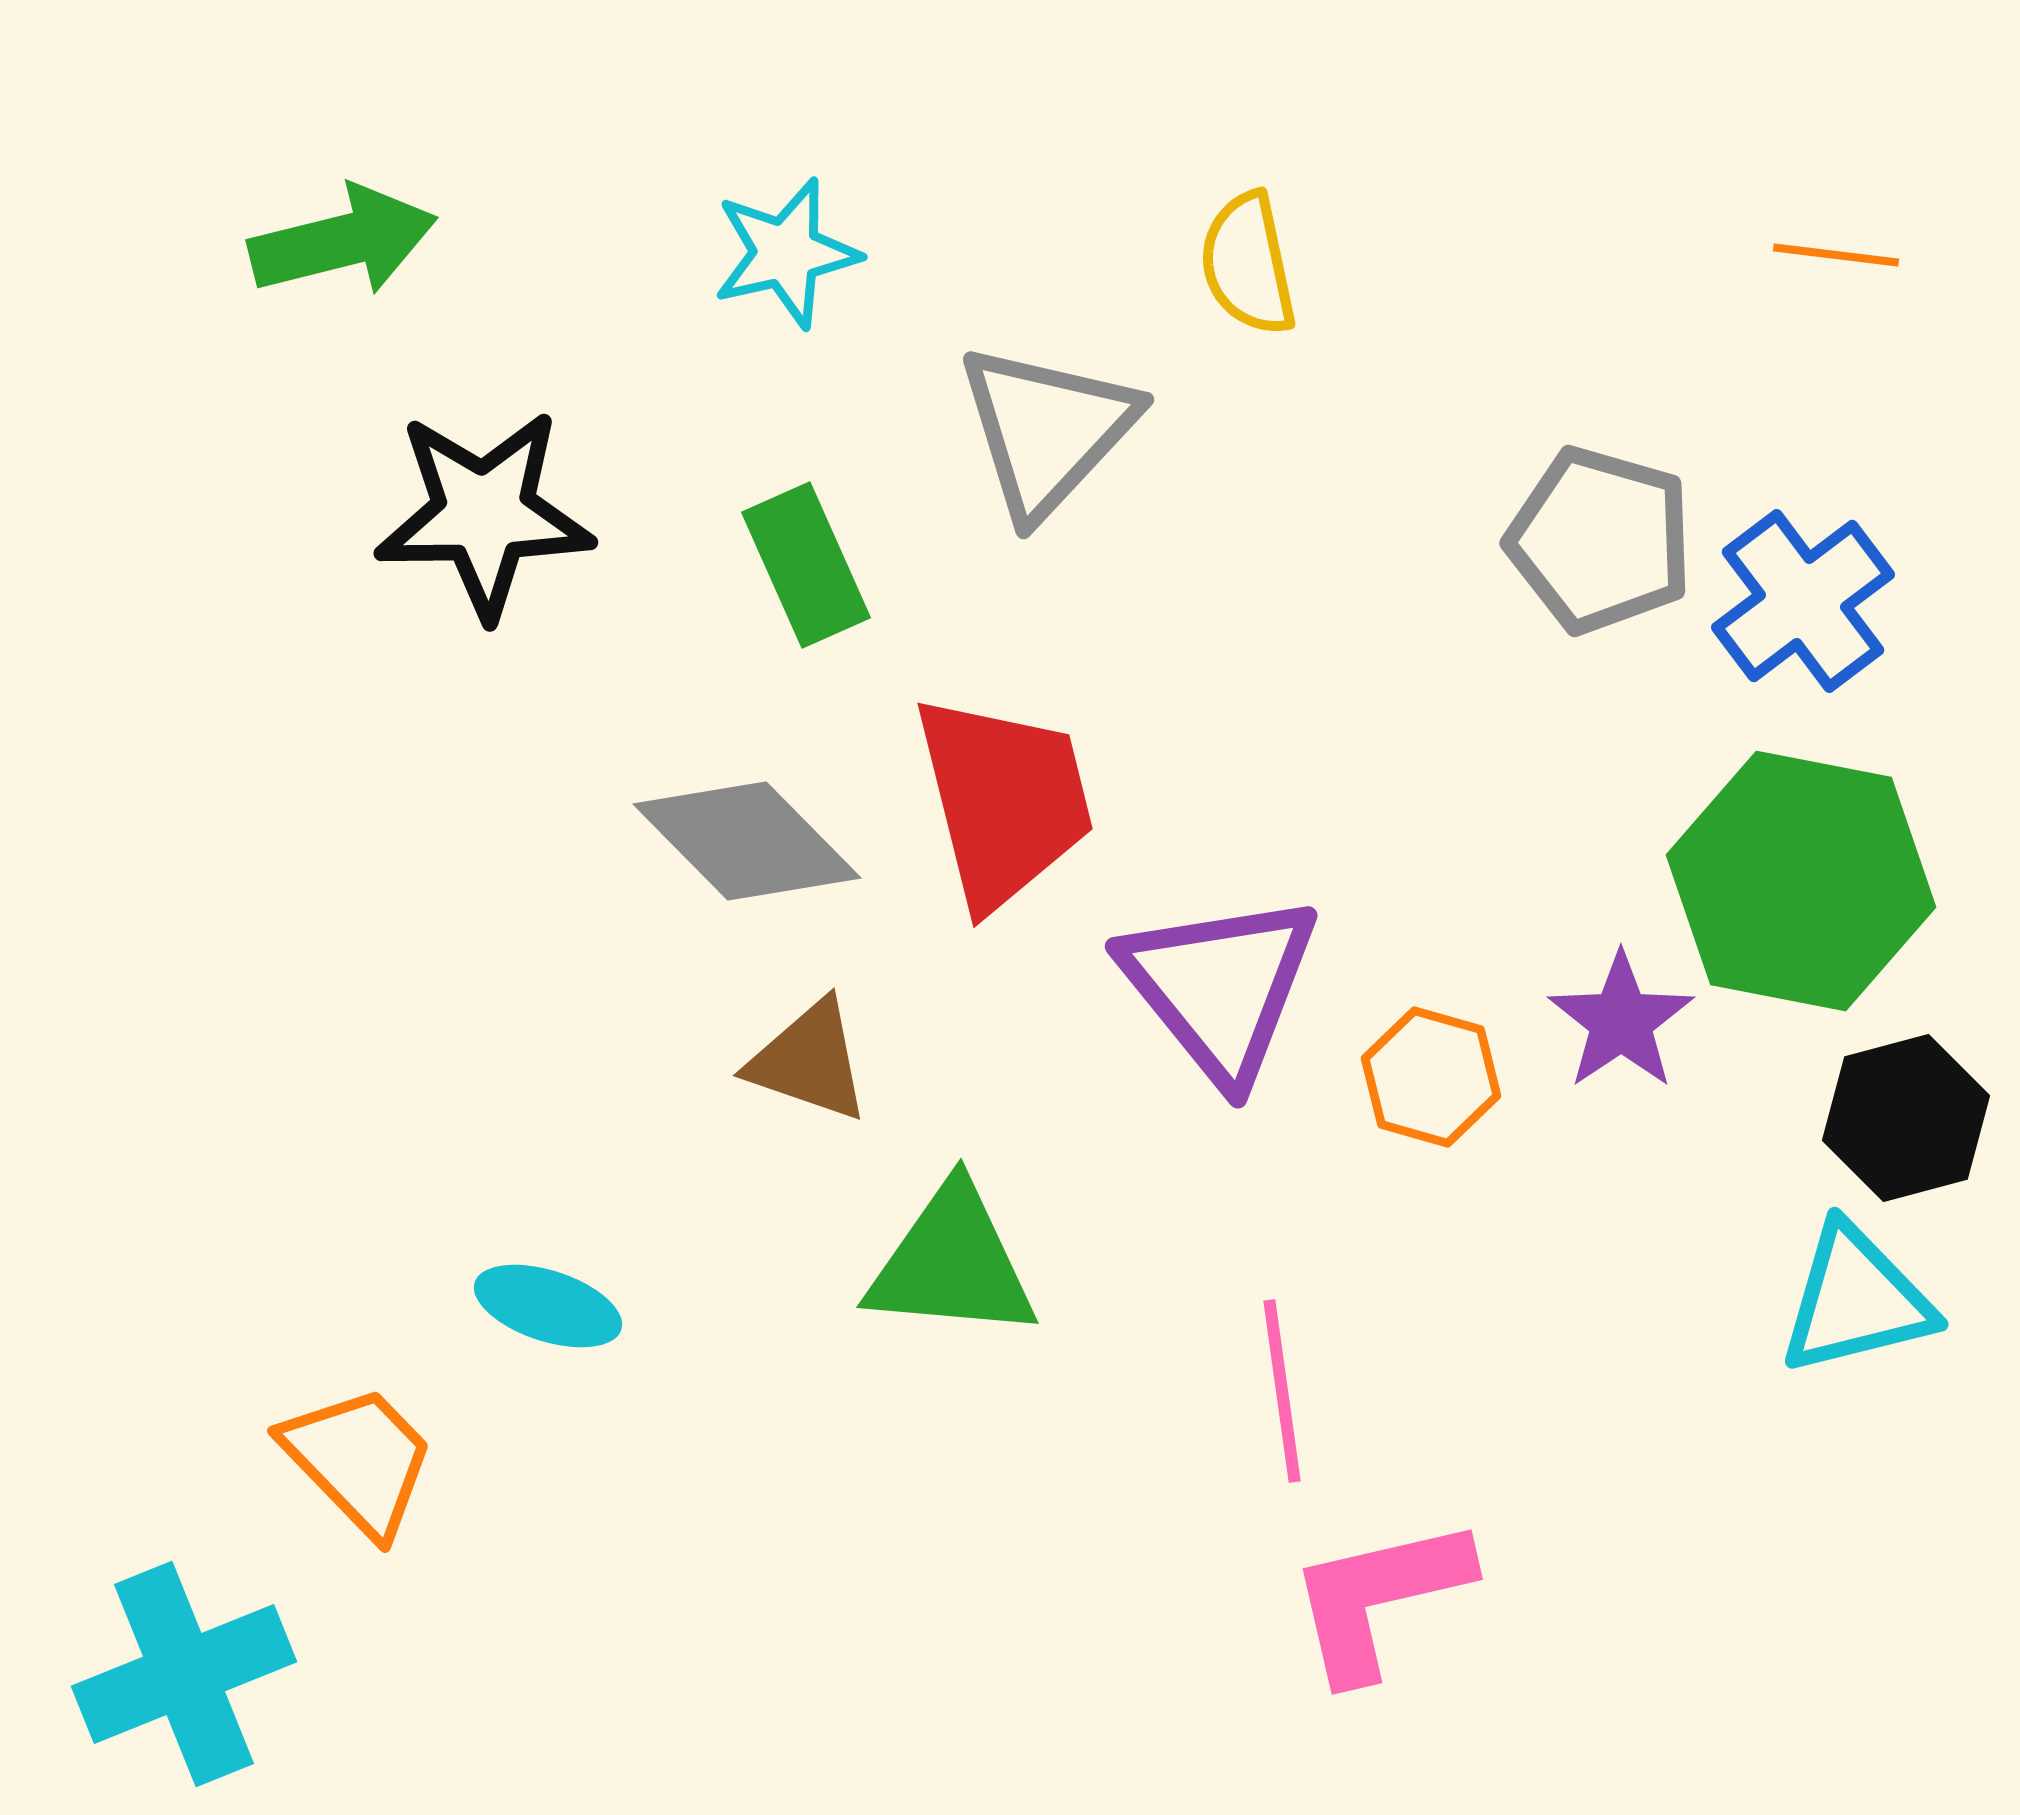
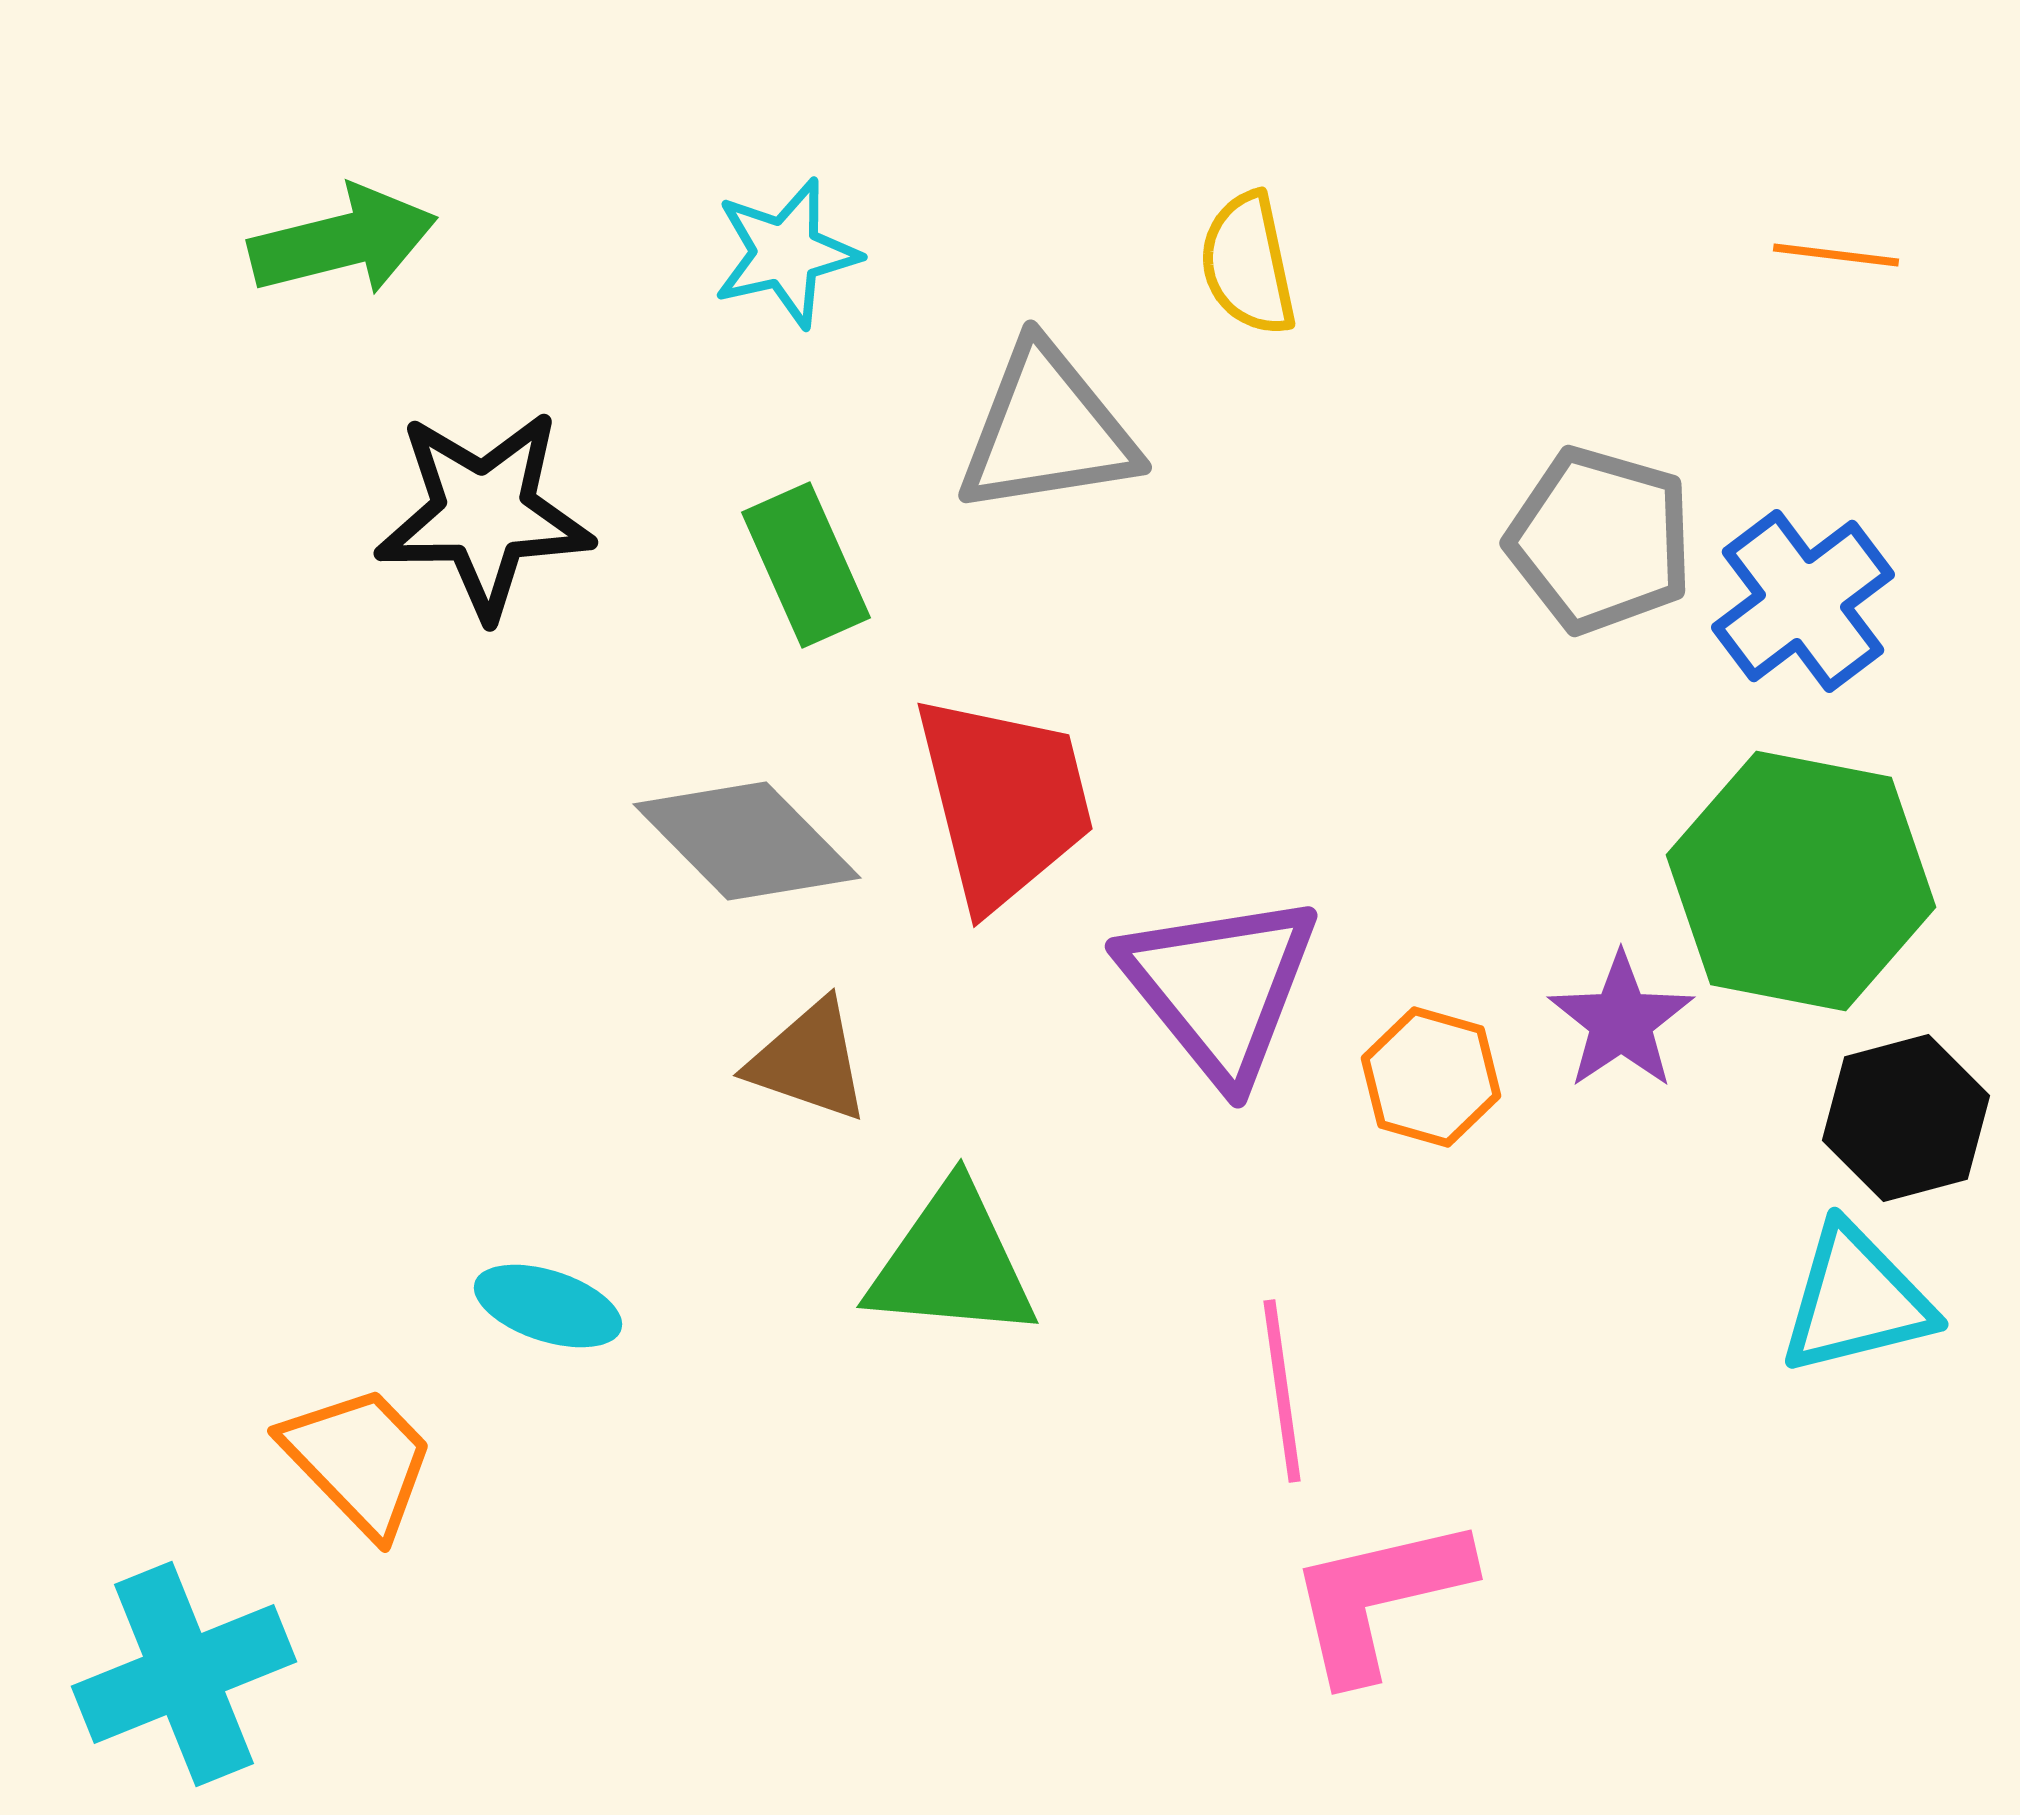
gray triangle: rotated 38 degrees clockwise
